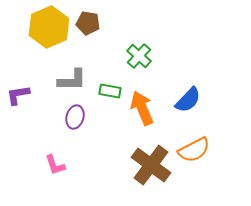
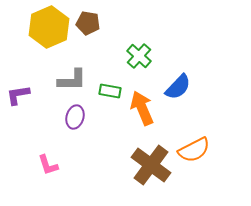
blue semicircle: moved 10 px left, 13 px up
pink L-shape: moved 7 px left
